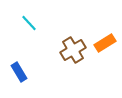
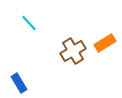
brown cross: moved 1 px down
blue rectangle: moved 11 px down
